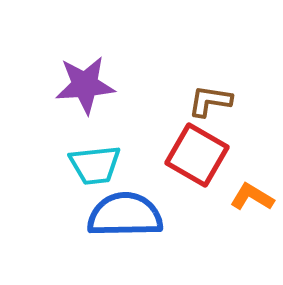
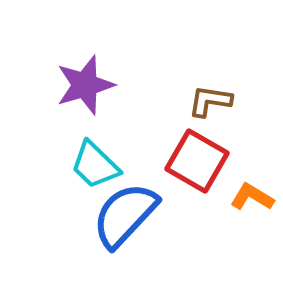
purple star: rotated 12 degrees counterclockwise
red square: moved 6 px down
cyan trapezoid: rotated 50 degrees clockwise
blue semicircle: rotated 46 degrees counterclockwise
